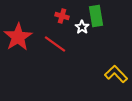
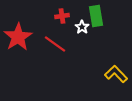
red cross: rotated 24 degrees counterclockwise
